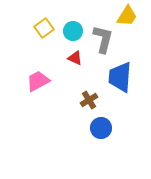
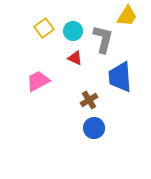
blue trapezoid: rotated 8 degrees counterclockwise
blue circle: moved 7 px left
